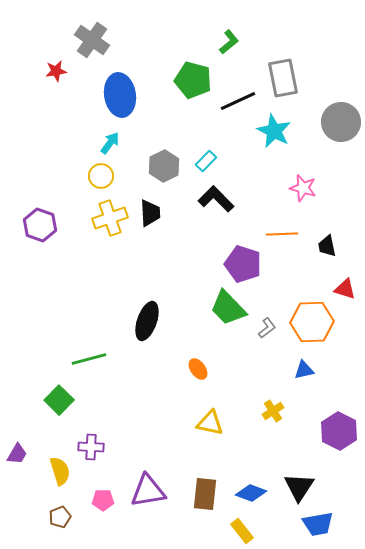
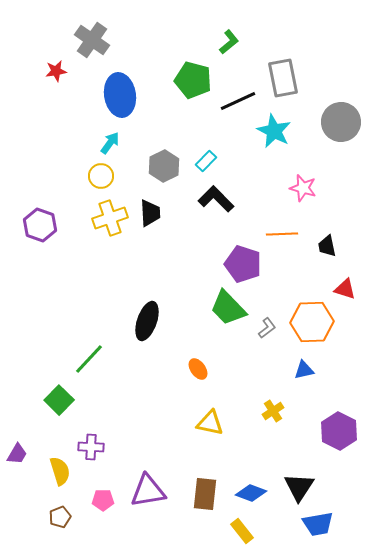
green line at (89, 359): rotated 32 degrees counterclockwise
